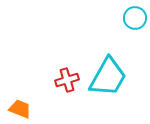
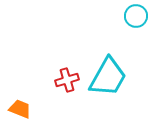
cyan circle: moved 1 px right, 2 px up
